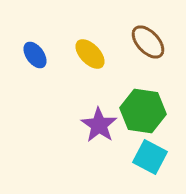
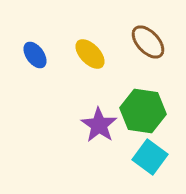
cyan square: rotated 8 degrees clockwise
